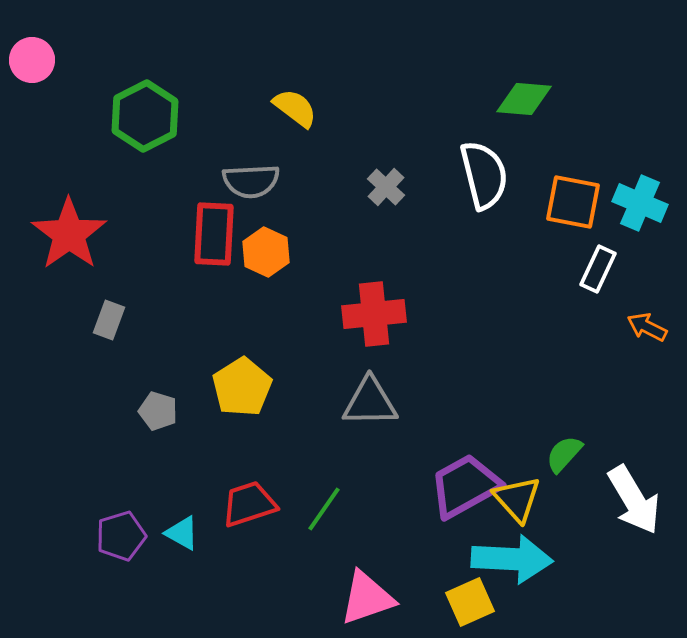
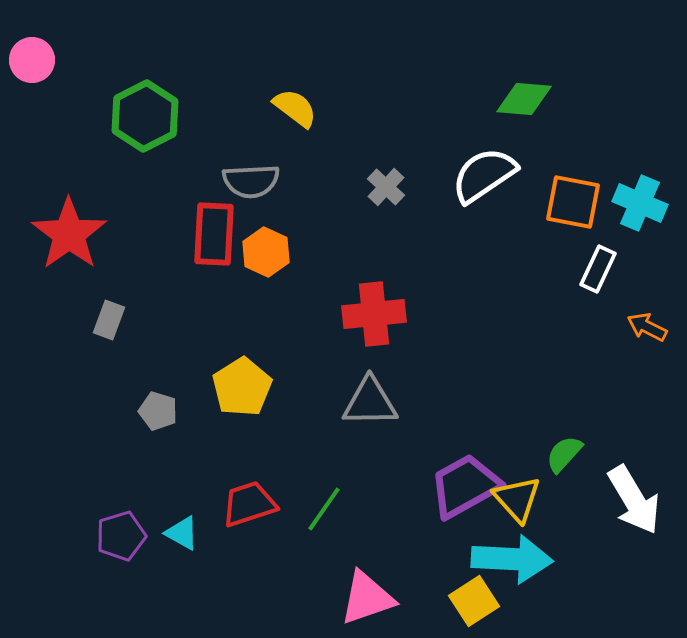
white semicircle: rotated 110 degrees counterclockwise
yellow square: moved 4 px right, 1 px up; rotated 9 degrees counterclockwise
